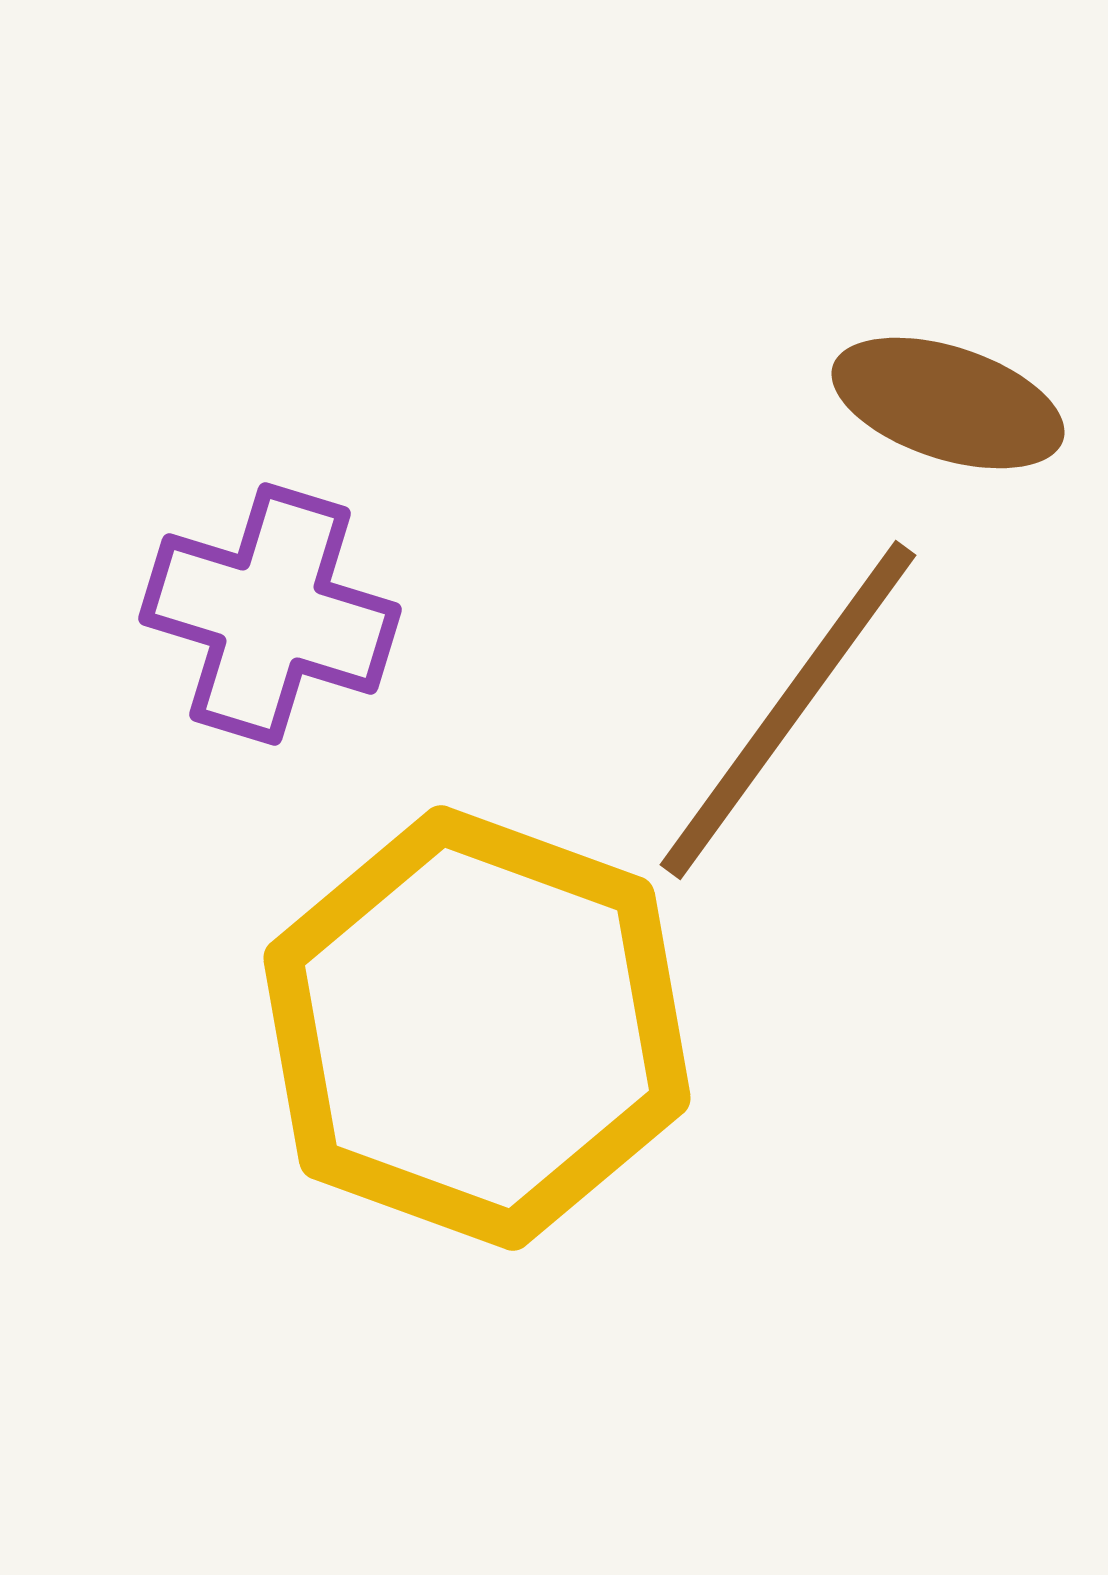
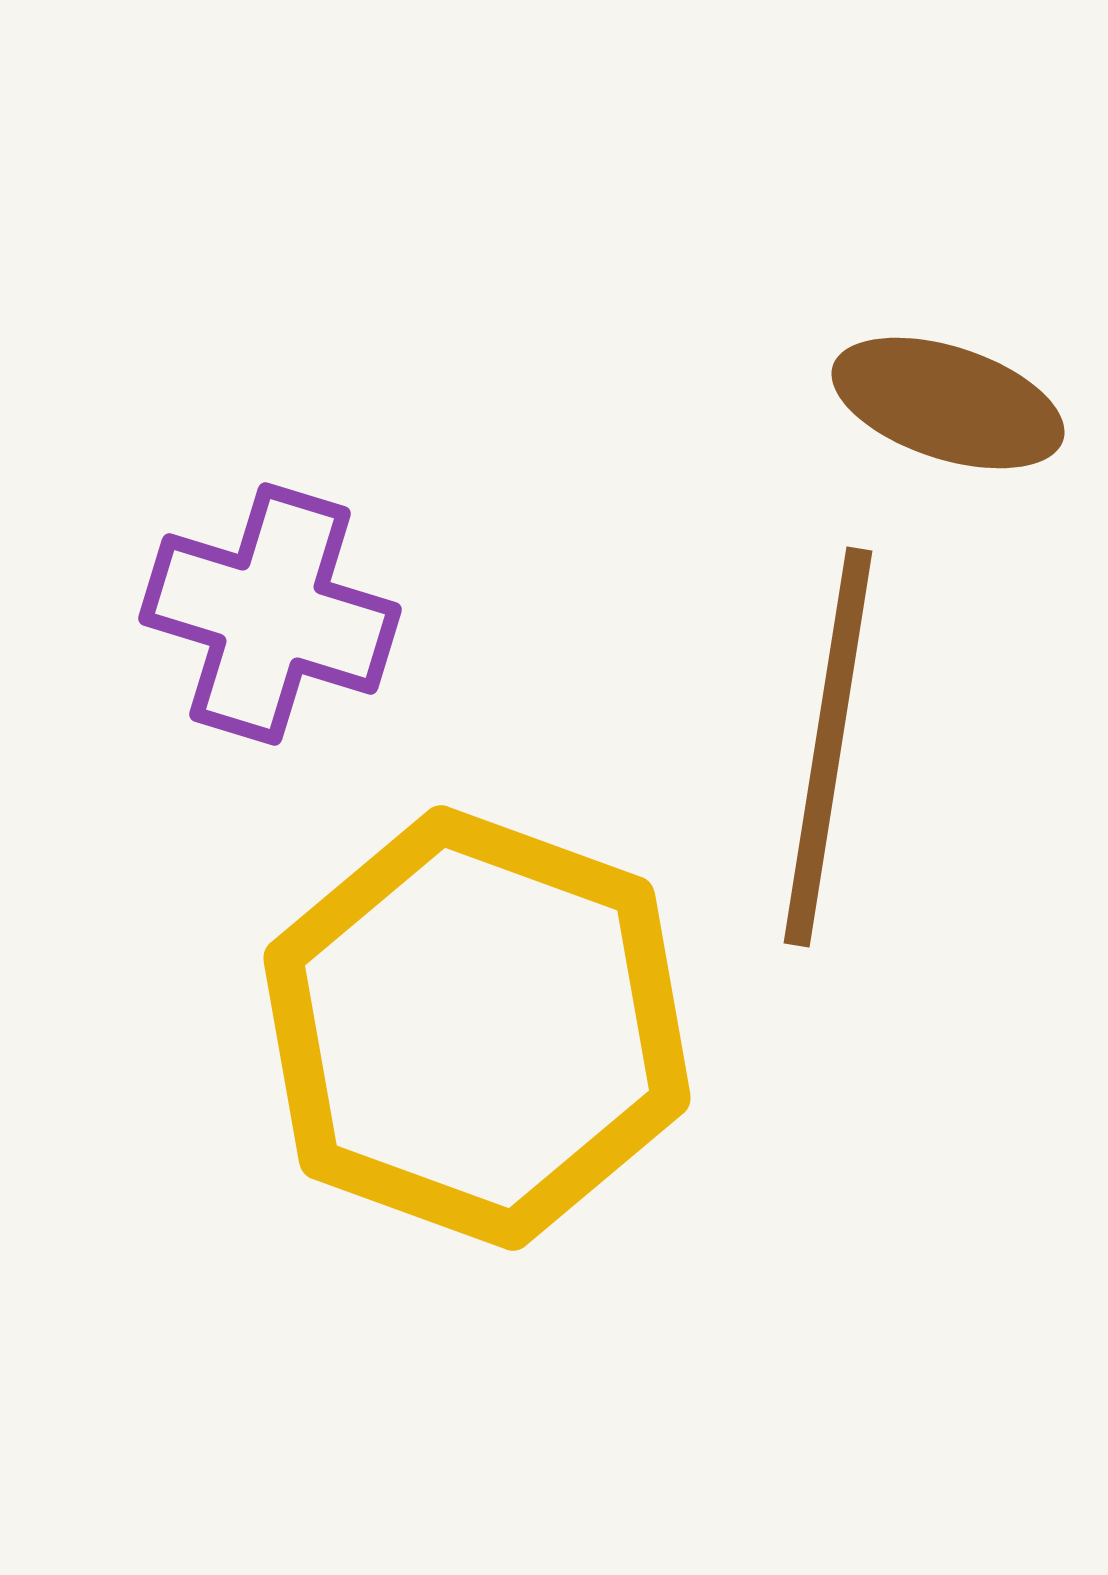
brown line: moved 40 px right, 37 px down; rotated 27 degrees counterclockwise
